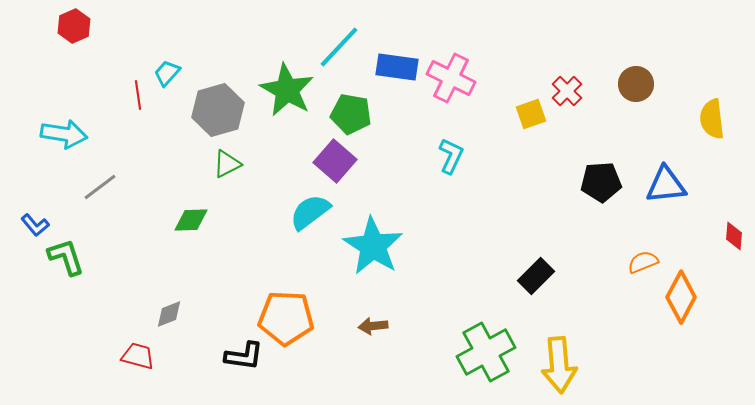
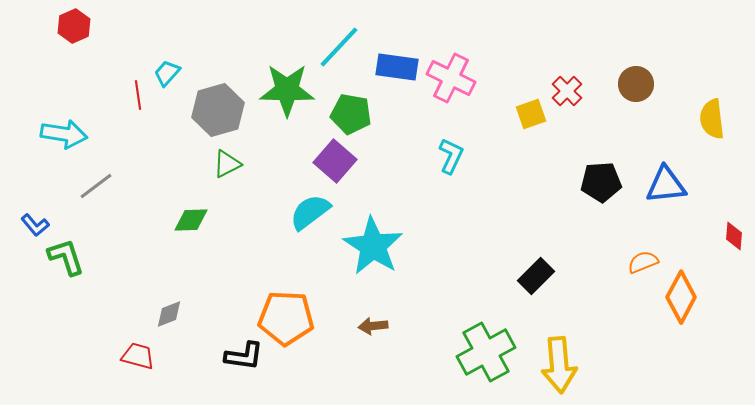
green star: rotated 28 degrees counterclockwise
gray line: moved 4 px left, 1 px up
